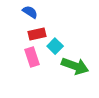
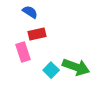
cyan square: moved 4 px left, 24 px down
pink rectangle: moved 9 px left, 5 px up
green arrow: moved 1 px right, 1 px down
